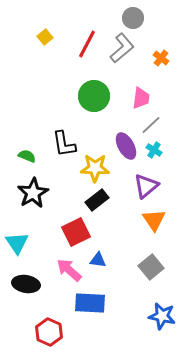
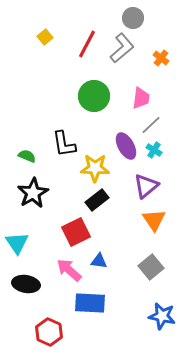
blue triangle: moved 1 px right, 1 px down
